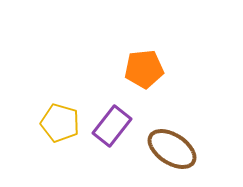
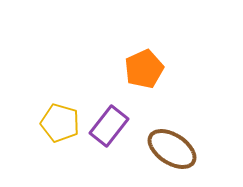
orange pentagon: rotated 18 degrees counterclockwise
purple rectangle: moved 3 px left
